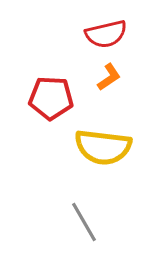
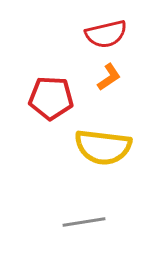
gray line: rotated 69 degrees counterclockwise
